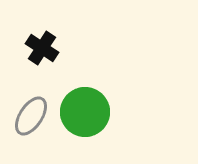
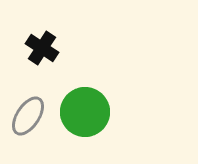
gray ellipse: moved 3 px left
